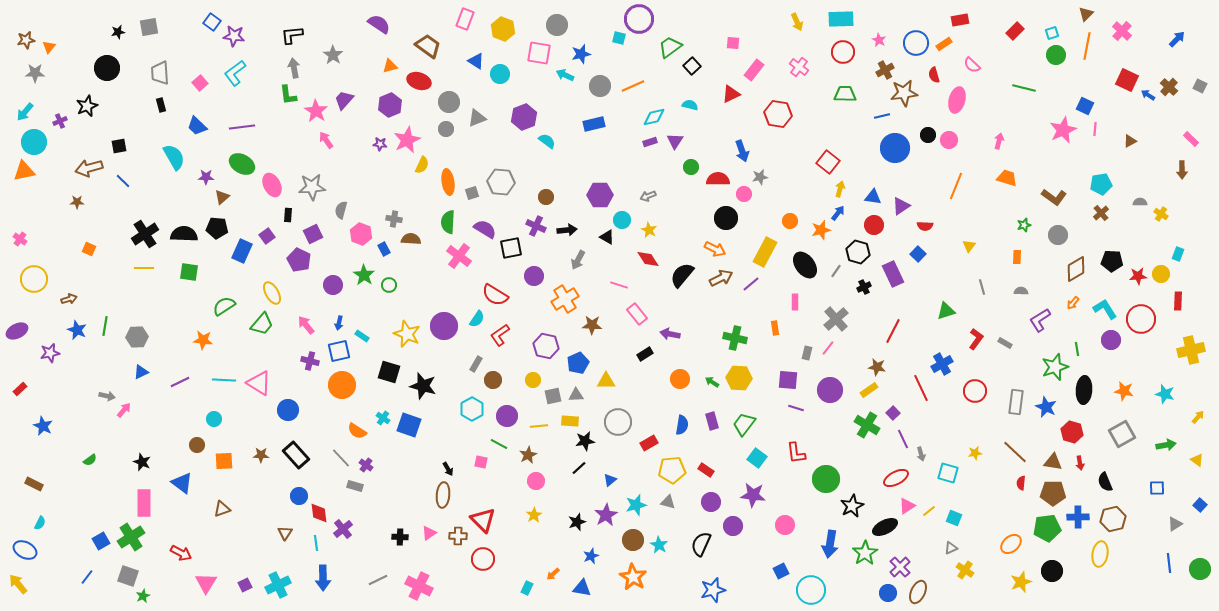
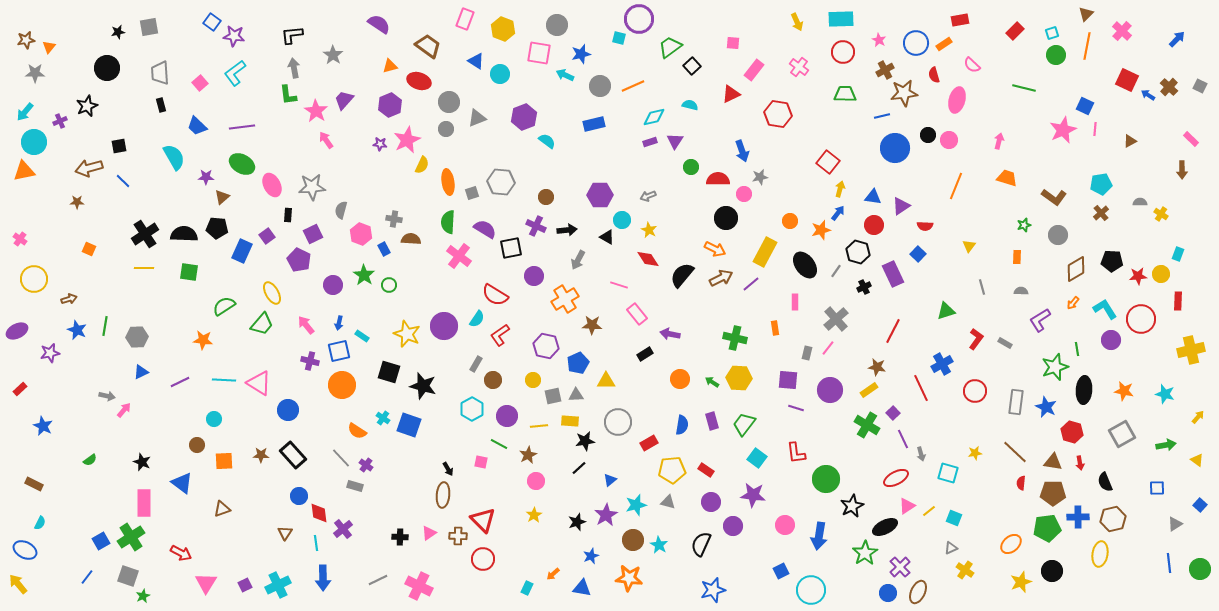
black rectangle at (296, 455): moved 3 px left
blue arrow at (830, 544): moved 11 px left, 8 px up
orange star at (633, 577): moved 4 px left, 1 px down; rotated 24 degrees counterclockwise
